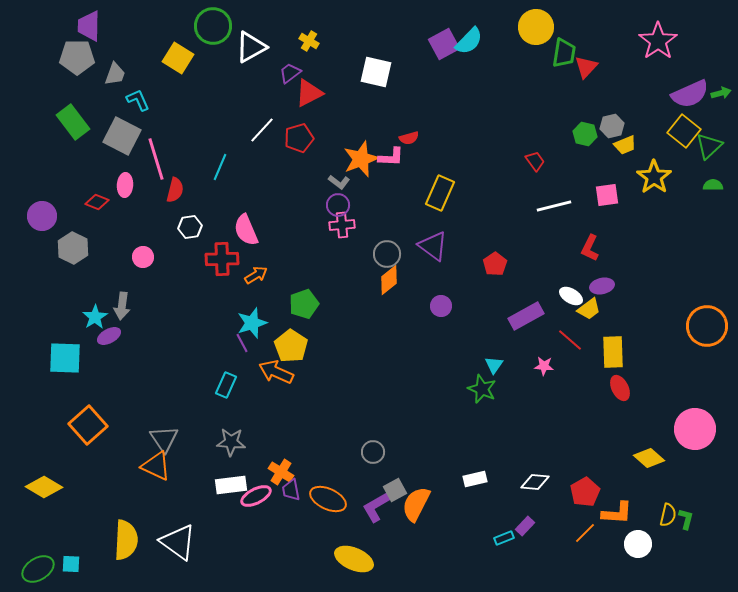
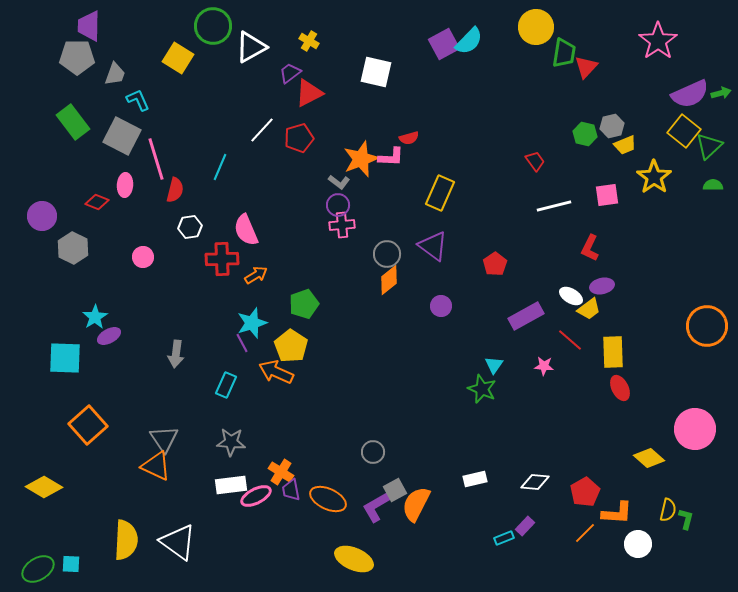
gray arrow at (122, 306): moved 54 px right, 48 px down
yellow semicircle at (668, 515): moved 5 px up
